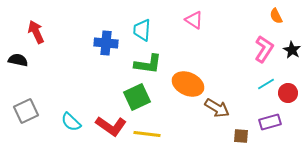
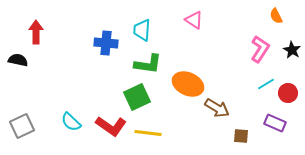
red arrow: rotated 25 degrees clockwise
pink L-shape: moved 4 px left
gray square: moved 4 px left, 15 px down
purple rectangle: moved 5 px right, 1 px down; rotated 40 degrees clockwise
yellow line: moved 1 px right, 1 px up
